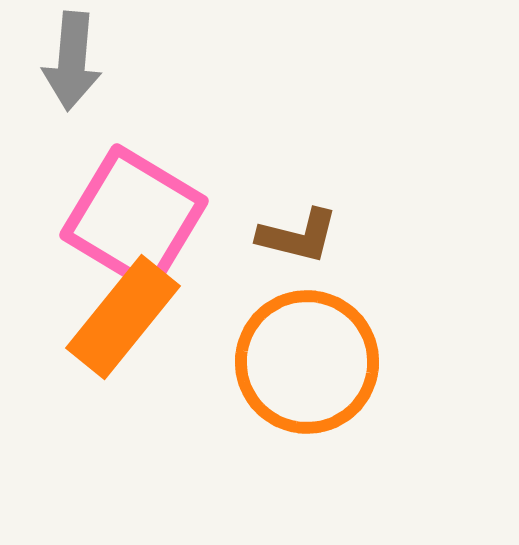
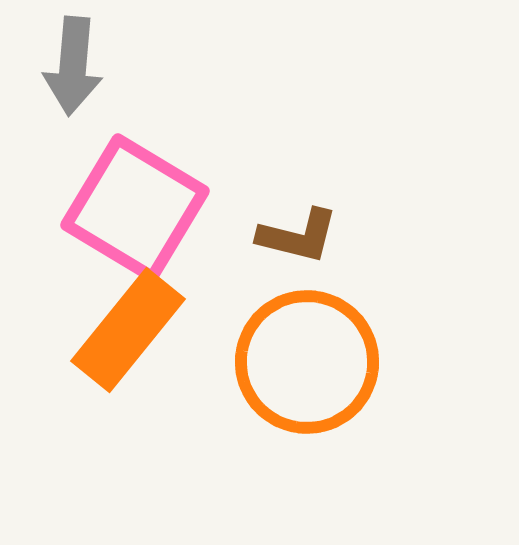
gray arrow: moved 1 px right, 5 px down
pink square: moved 1 px right, 10 px up
orange rectangle: moved 5 px right, 13 px down
